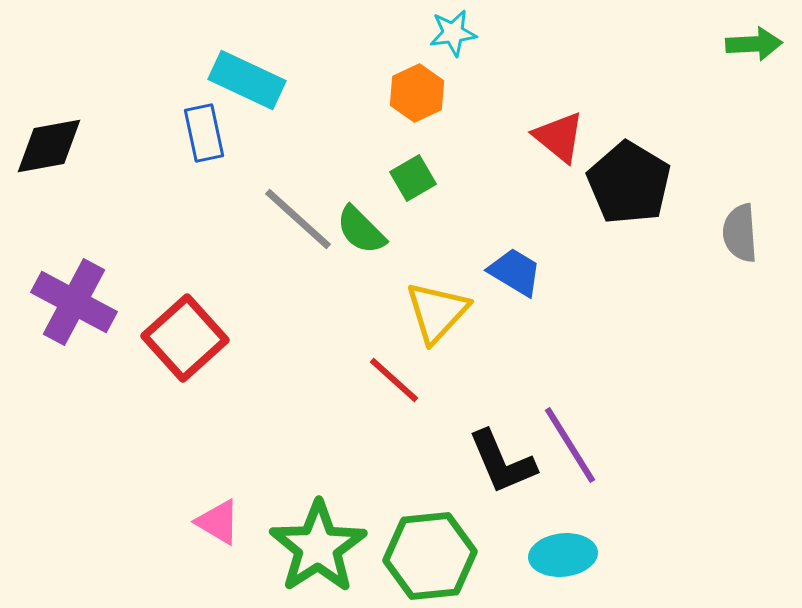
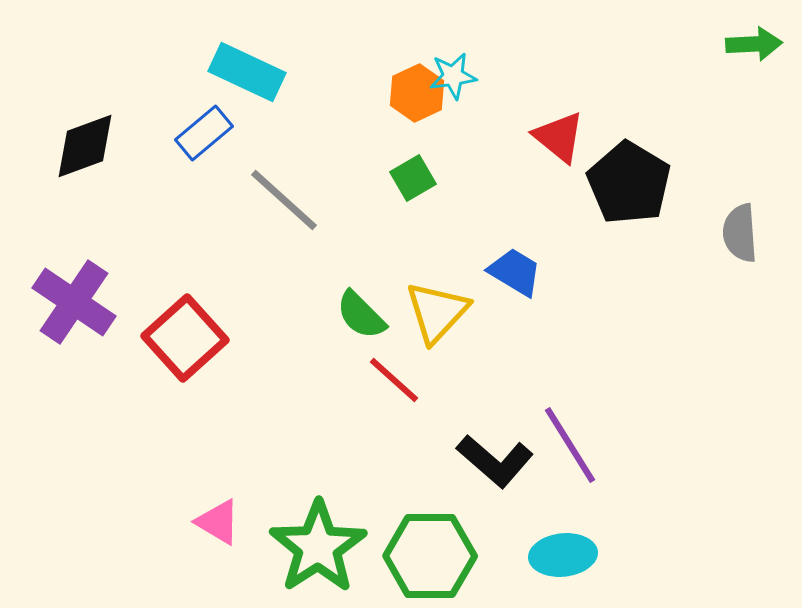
cyan star: moved 43 px down
cyan rectangle: moved 8 px up
blue rectangle: rotated 62 degrees clockwise
black diamond: moved 36 px right; rotated 10 degrees counterclockwise
gray line: moved 14 px left, 19 px up
green semicircle: moved 85 px down
purple cross: rotated 6 degrees clockwise
black L-shape: moved 7 px left, 1 px up; rotated 26 degrees counterclockwise
green hexagon: rotated 6 degrees clockwise
